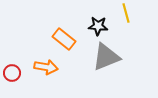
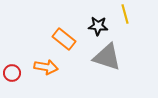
yellow line: moved 1 px left, 1 px down
gray triangle: moved 1 px right; rotated 40 degrees clockwise
